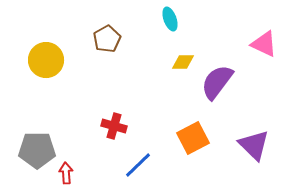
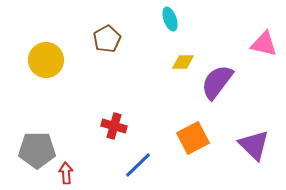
pink triangle: rotated 12 degrees counterclockwise
